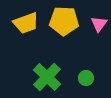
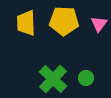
yellow trapezoid: rotated 108 degrees clockwise
green cross: moved 6 px right, 2 px down
